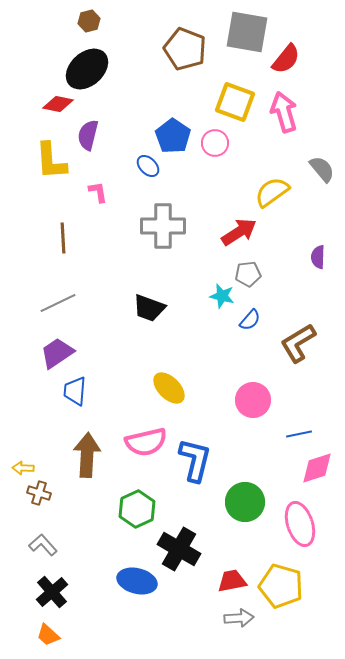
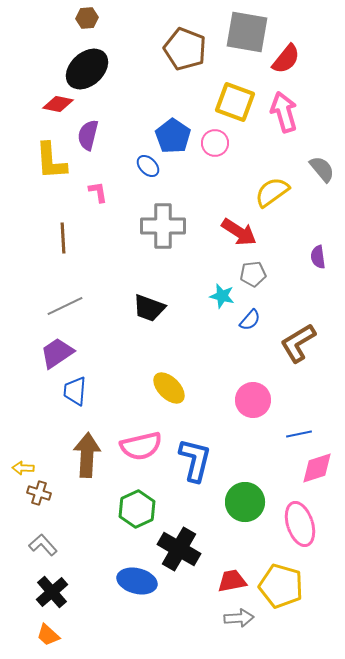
brown hexagon at (89, 21): moved 2 px left, 3 px up; rotated 10 degrees clockwise
red arrow at (239, 232): rotated 66 degrees clockwise
purple semicircle at (318, 257): rotated 10 degrees counterclockwise
gray pentagon at (248, 274): moved 5 px right
gray line at (58, 303): moved 7 px right, 3 px down
pink semicircle at (146, 442): moved 5 px left, 4 px down
